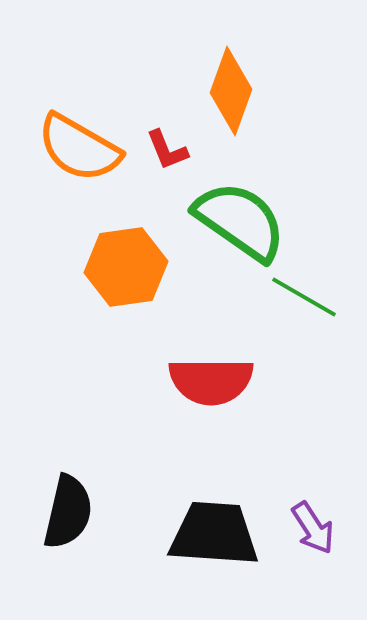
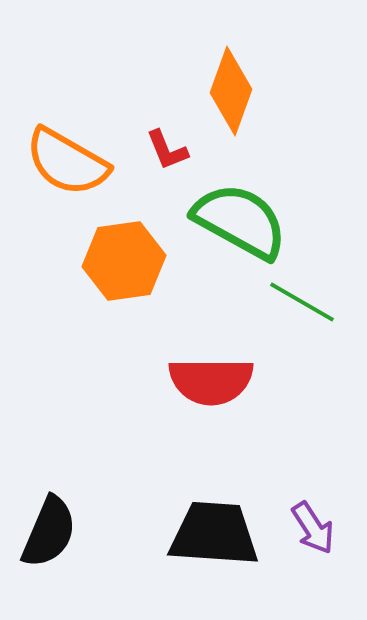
orange semicircle: moved 12 px left, 14 px down
green semicircle: rotated 6 degrees counterclockwise
orange hexagon: moved 2 px left, 6 px up
green line: moved 2 px left, 5 px down
black semicircle: moved 19 px left, 20 px down; rotated 10 degrees clockwise
